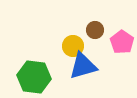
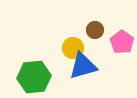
yellow circle: moved 2 px down
green hexagon: rotated 12 degrees counterclockwise
